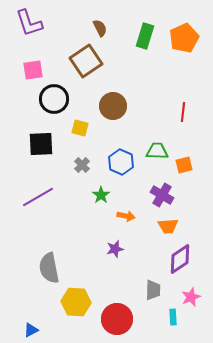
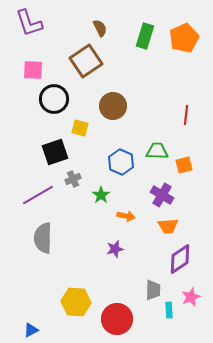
pink square: rotated 10 degrees clockwise
red line: moved 3 px right, 3 px down
black square: moved 14 px right, 8 px down; rotated 16 degrees counterclockwise
gray cross: moved 9 px left, 14 px down; rotated 21 degrees clockwise
purple line: moved 2 px up
gray semicircle: moved 6 px left, 30 px up; rotated 12 degrees clockwise
cyan rectangle: moved 4 px left, 7 px up
